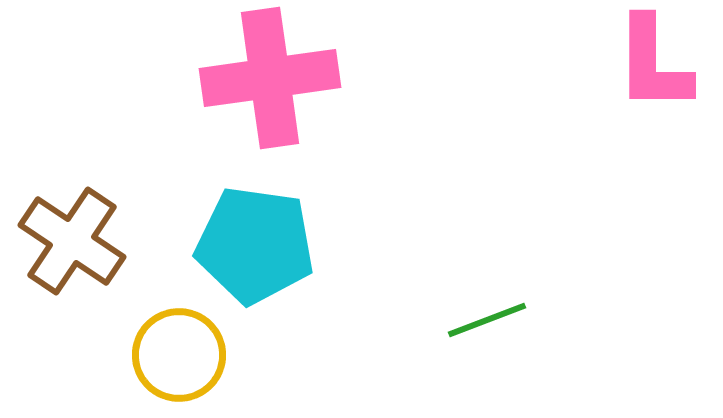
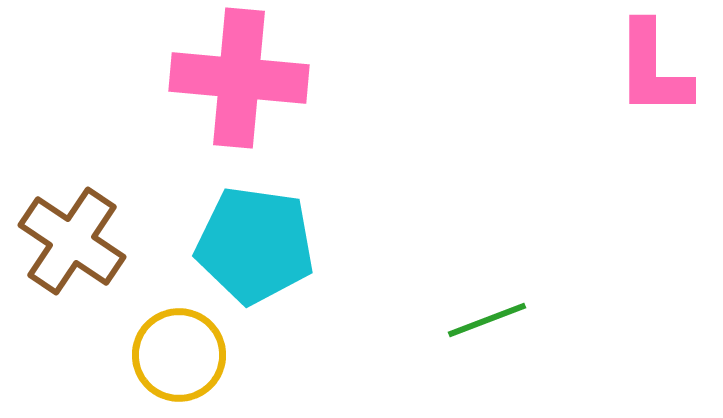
pink L-shape: moved 5 px down
pink cross: moved 31 px left; rotated 13 degrees clockwise
